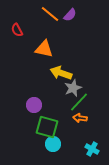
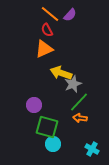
red semicircle: moved 30 px right
orange triangle: rotated 36 degrees counterclockwise
gray star: moved 4 px up
